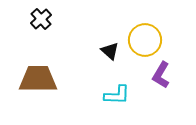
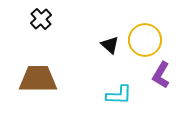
black triangle: moved 6 px up
cyan L-shape: moved 2 px right
